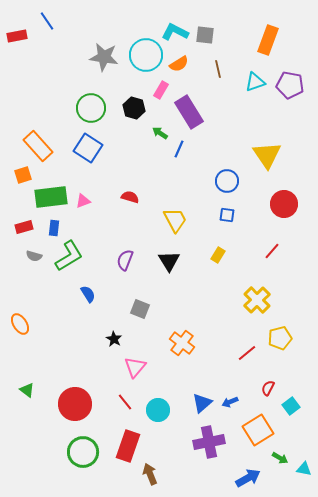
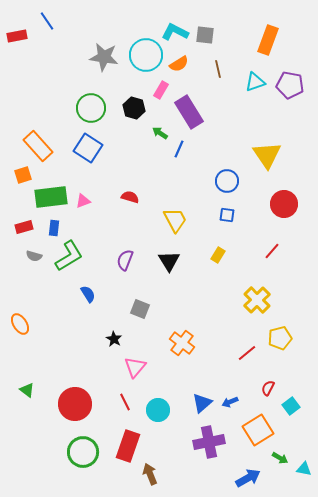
red line at (125, 402): rotated 12 degrees clockwise
